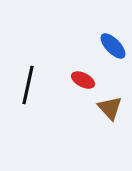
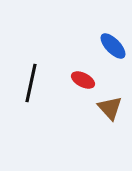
black line: moved 3 px right, 2 px up
